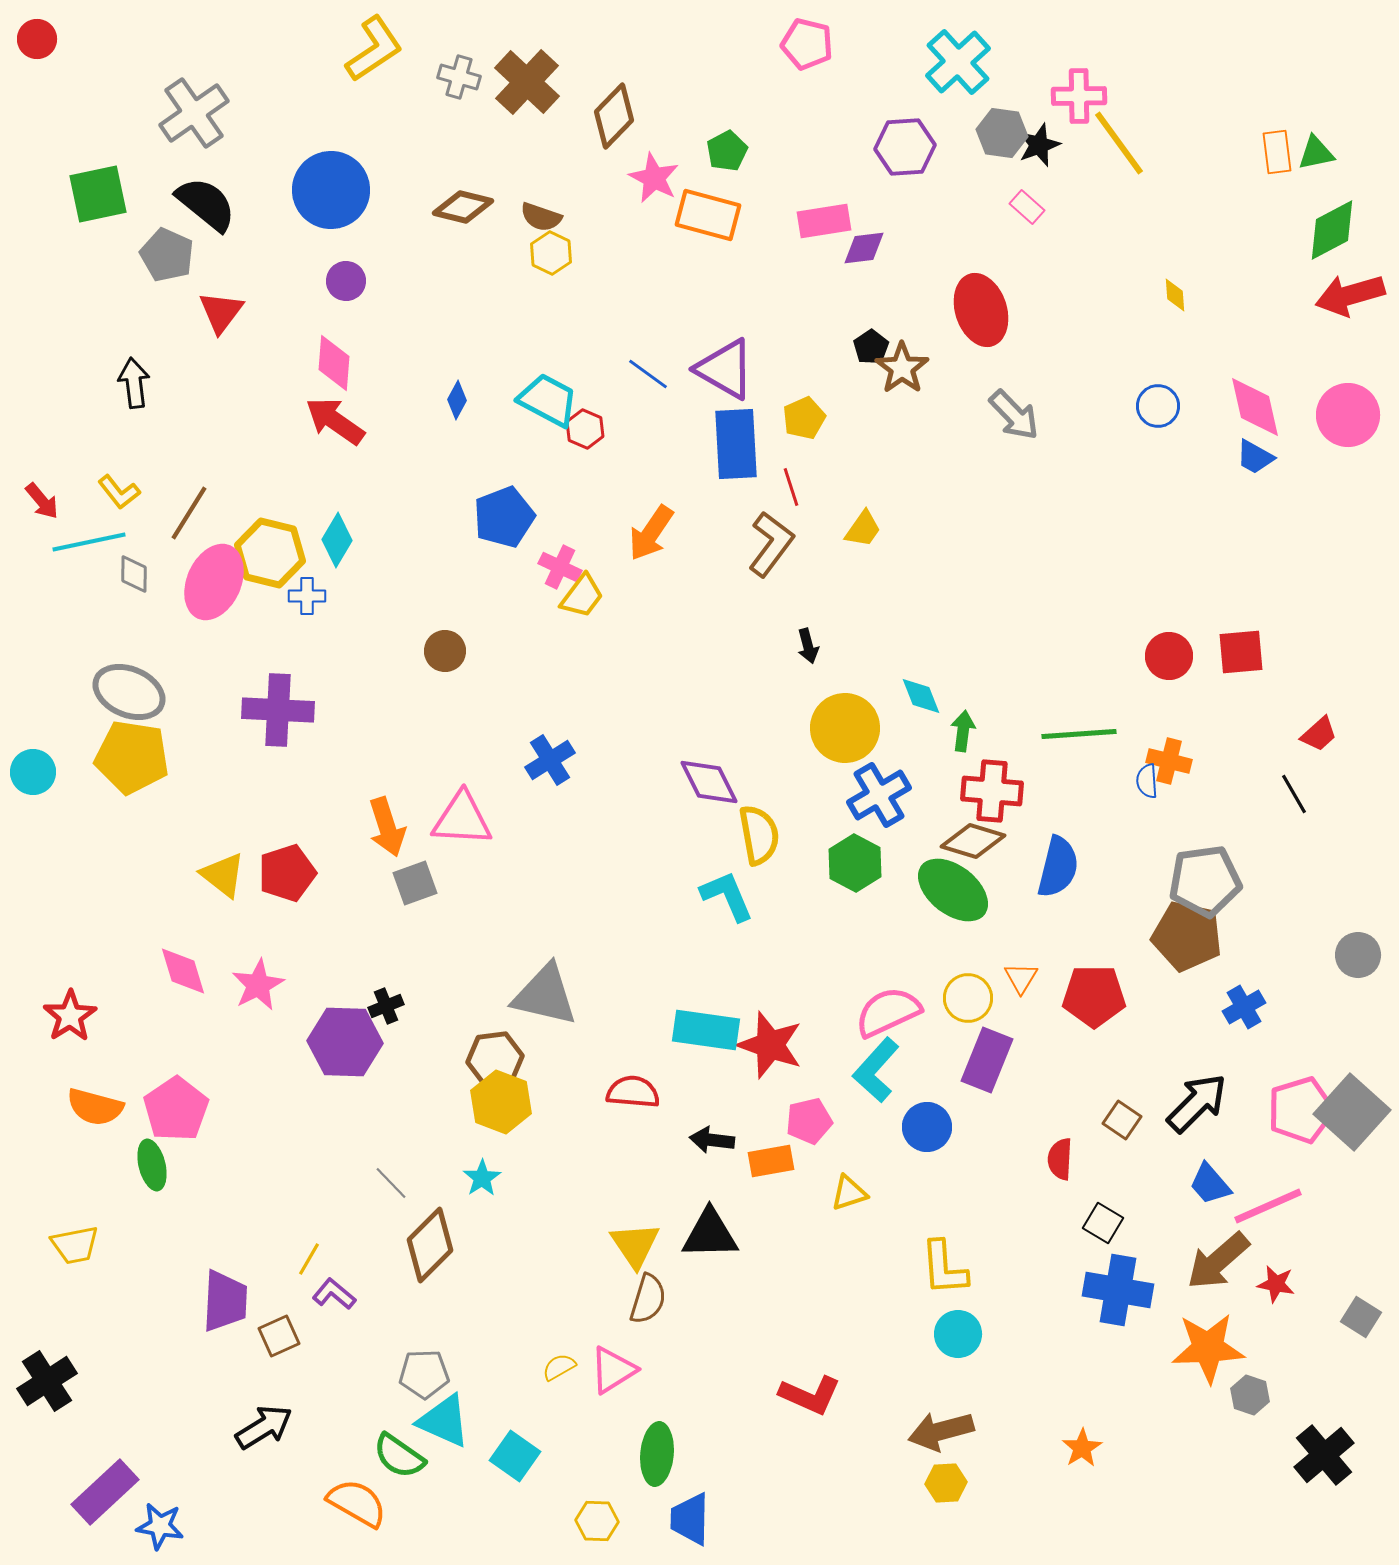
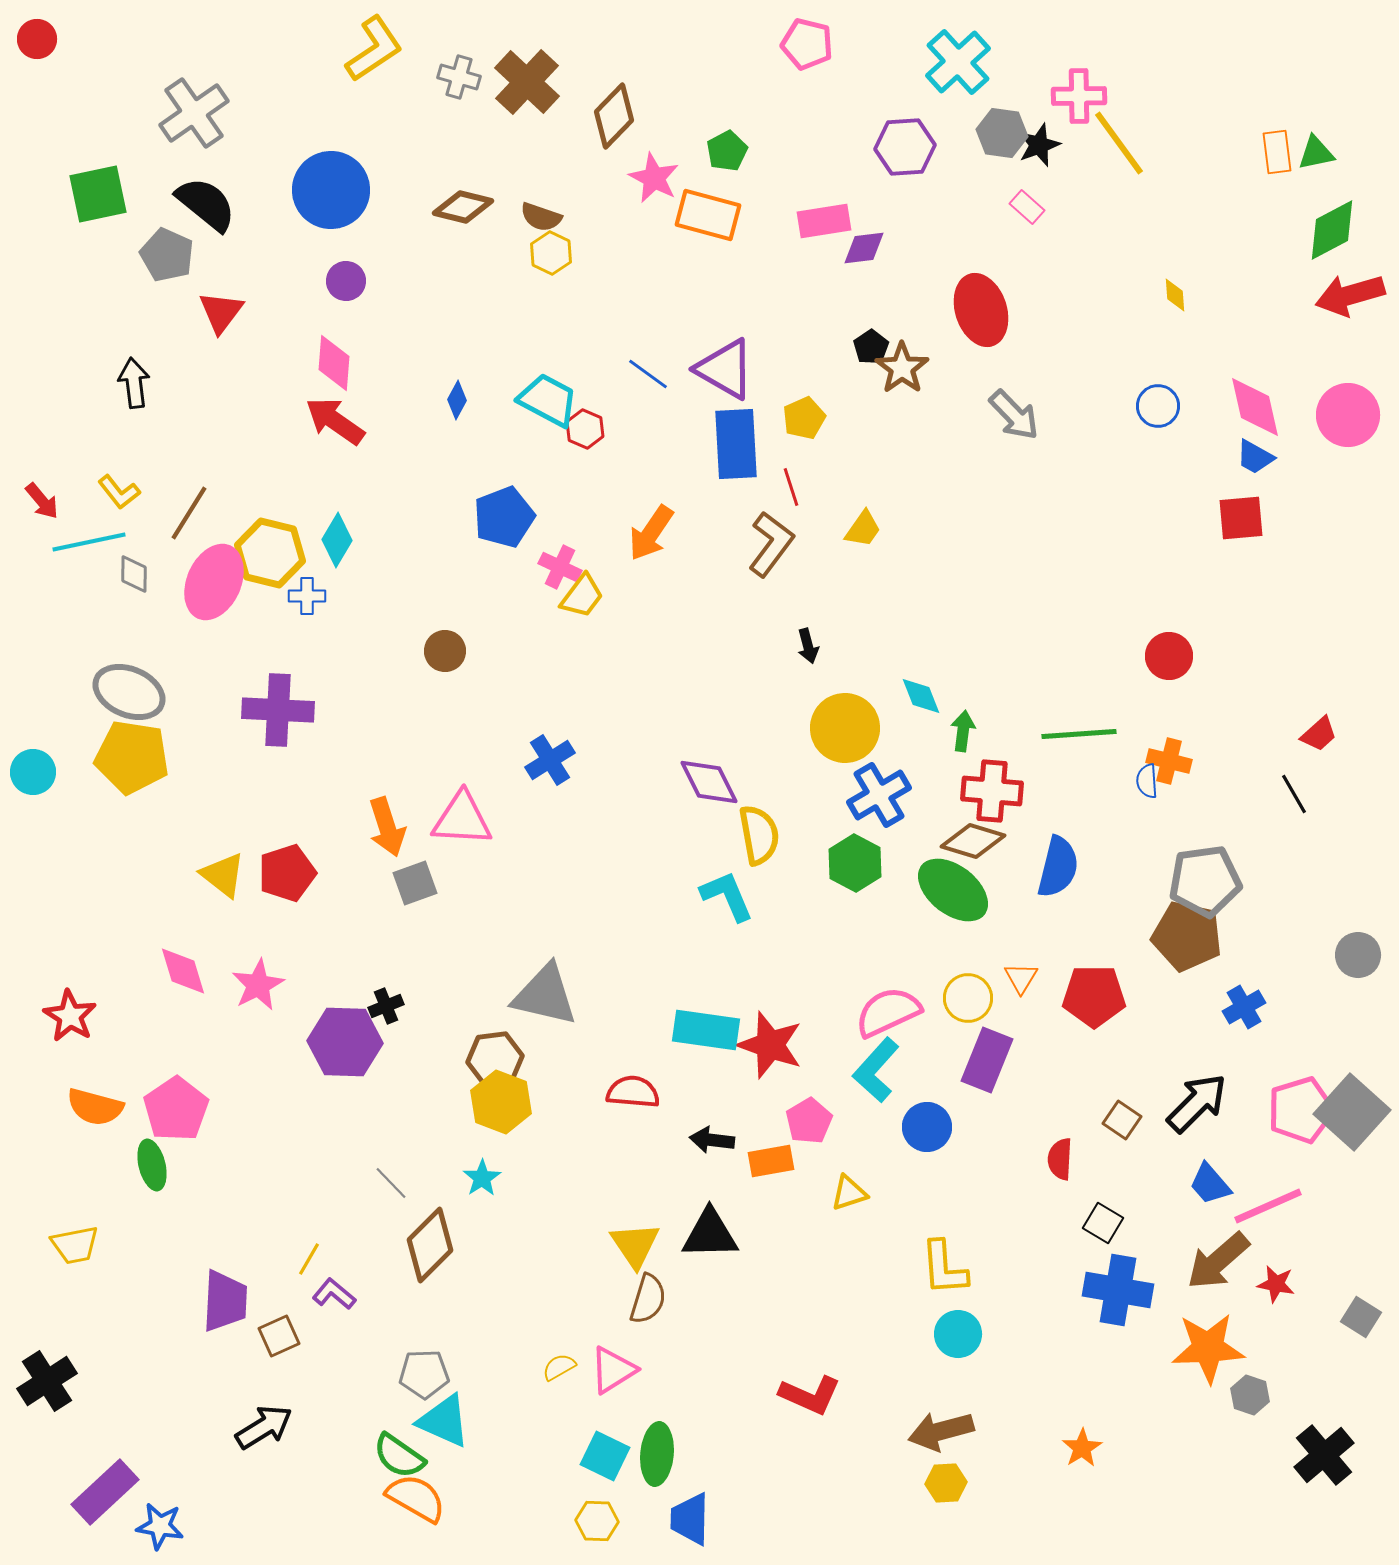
red square at (1241, 652): moved 134 px up
red star at (70, 1016): rotated 8 degrees counterclockwise
pink pentagon at (809, 1121): rotated 18 degrees counterclockwise
cyan square at (515, 1456): moved 90 px right; rotated 9 degrees counterclockwise
orange semicircle at (357, 1503): moved 59 px right, 5 px up
